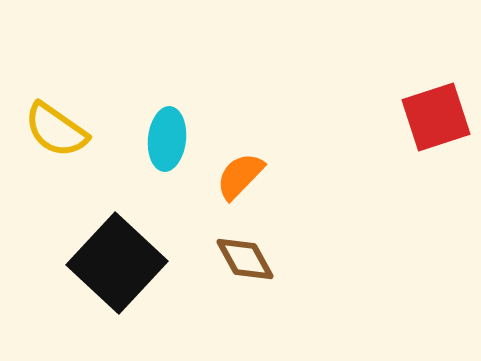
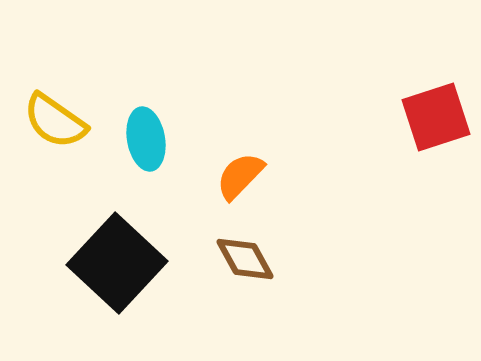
yellow semicircle: moved 1 px left, 9 px up
cyan ellipse: moved 21 px left; rotated 16 degrees counterclockwise
